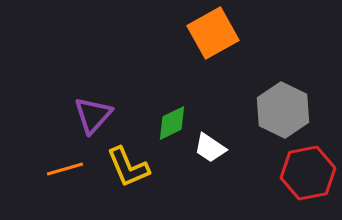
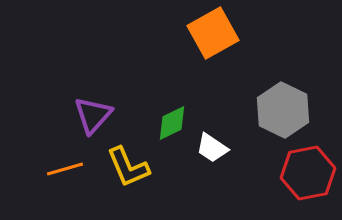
white trapezoid: moved 2 px right
